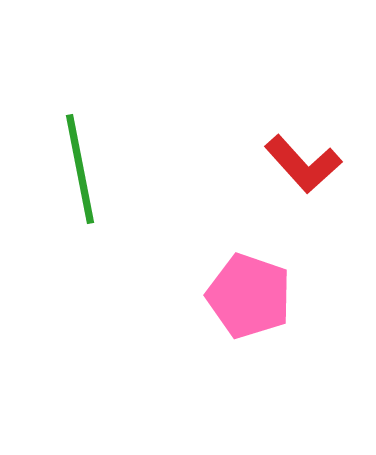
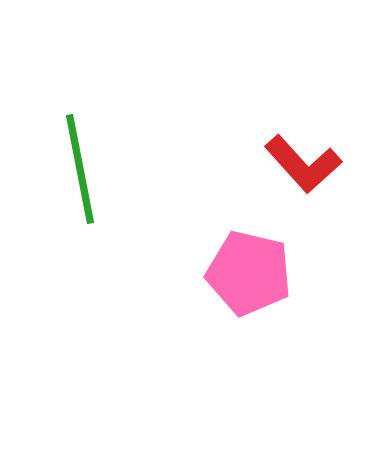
pink pentagon: moved 23 px up; rotated 6 degrees counterclockwise
